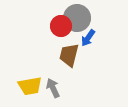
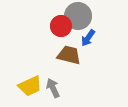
gray circle: moved 1 px right, 2 px up
brown trapezoid: rotated 90 degrees clockwise
yellow trapezoid: rotated 15 degrees counterclockwise
